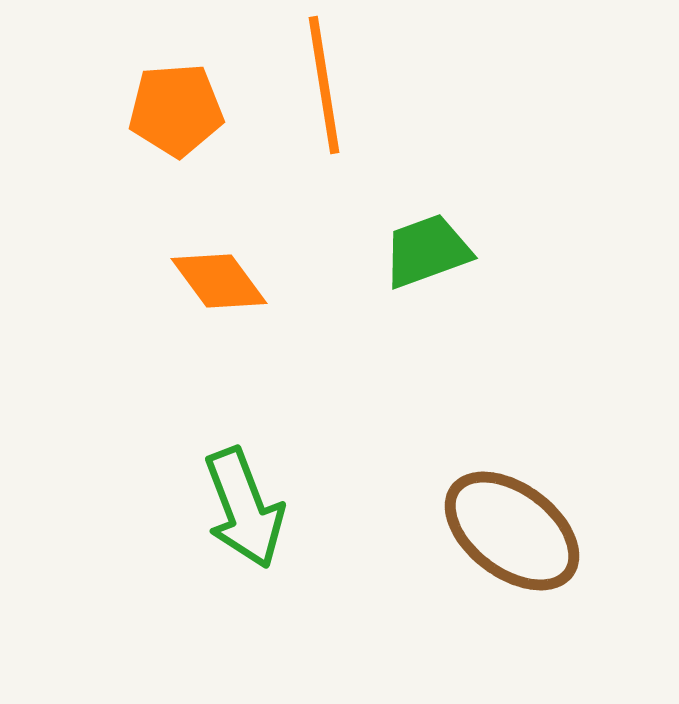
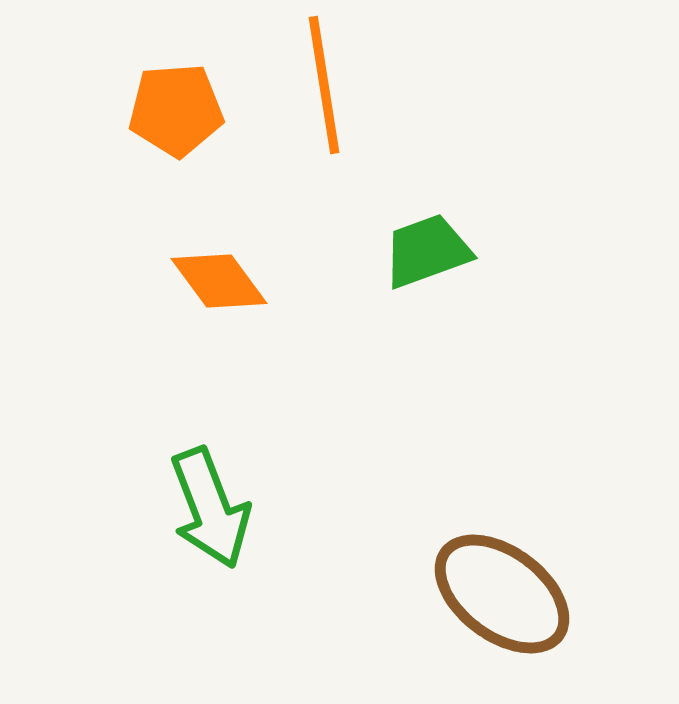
green arrow: moved 34 px left
brown ellipse: moved 10 px left, 63 px down
